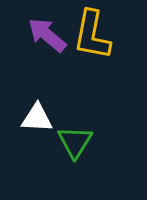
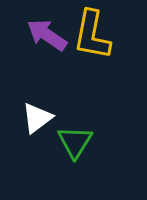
purple arrow: rotated 6 degrees counterclockwise
white triangle: rotated 40 degrees counterclockwise
